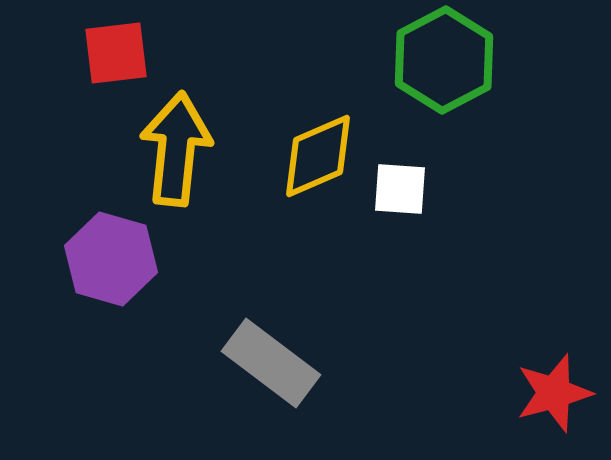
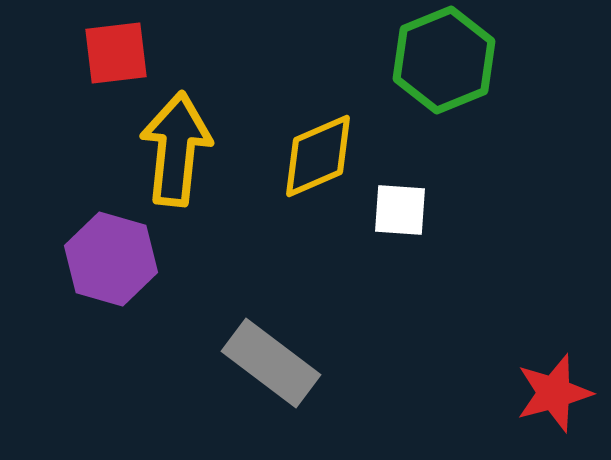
green hexagon: rotated 6 degrees clockwise
white square: moved 21 px down
